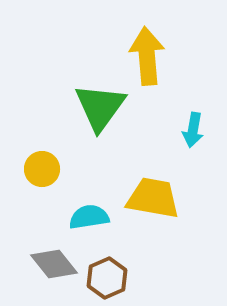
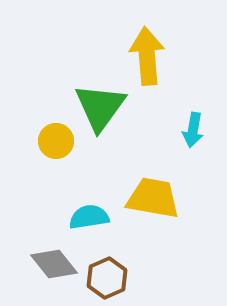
yellow circle: moved 14 px right, 28 px up
